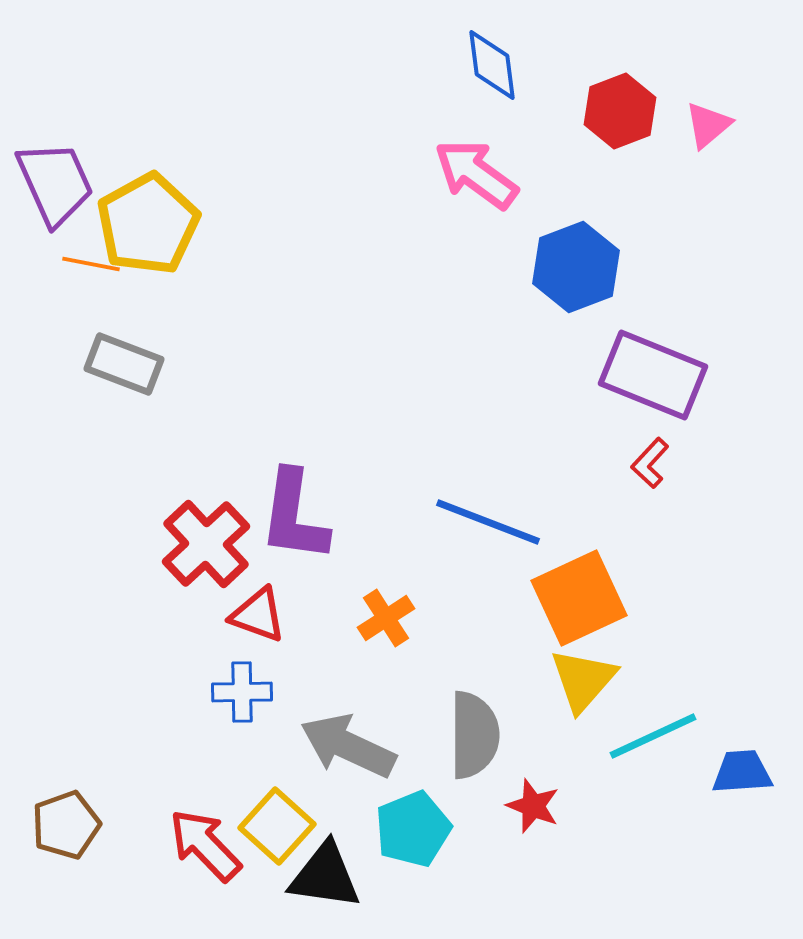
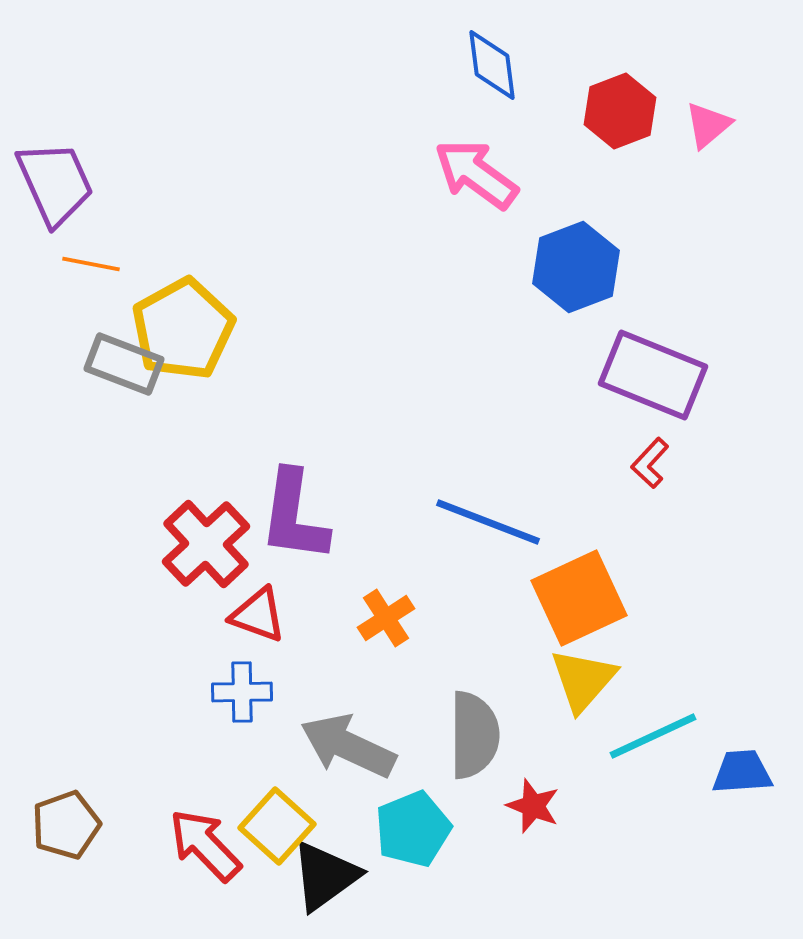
yellow pentagon: moved 35 px right, 105 px down
black triangle: rotated 44 degrees counterclockwise
